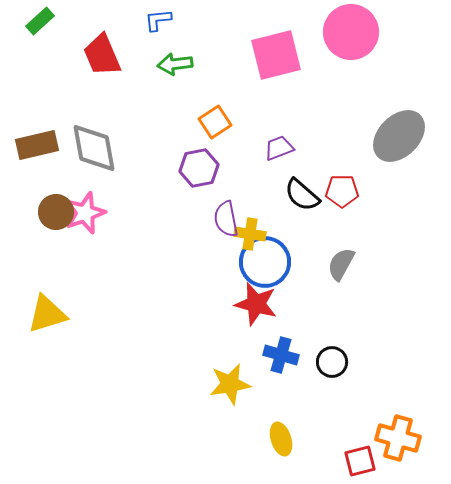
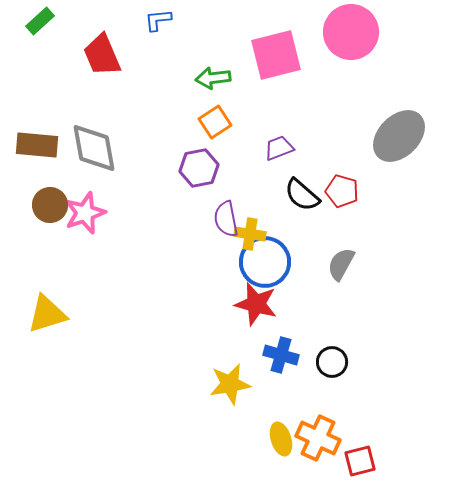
green arrow: moved 38 px right, 14 px down
brown rectangle: rotated 18 degrees clockwise
red pentagon: rotated 16 degrees clockwise
brown circle: moved 6 px left, 7 px up
orange cross: moved 80 px left; rotated 9 degrees clockwise
